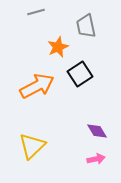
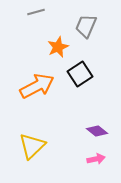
gray trapezoid: rotated 35 degrees clockwise
purple diamond: rotated 20 degrees counterclockwise
